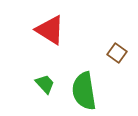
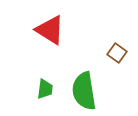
green trapezoid: moved 5 px down; rotated 50 degrees clockwise
